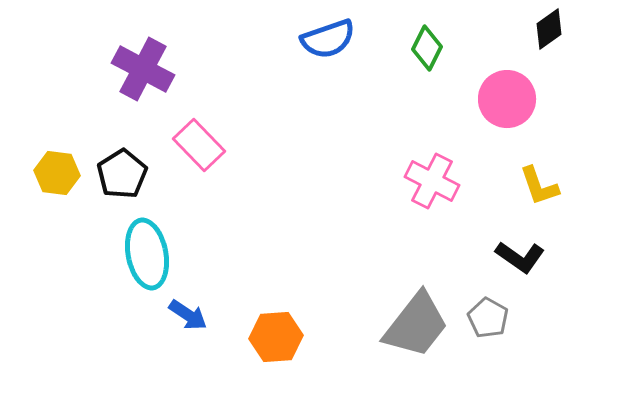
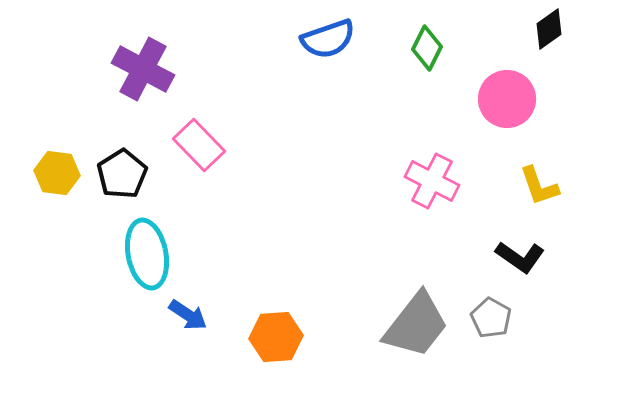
gray pentagon: moved 3 px right
